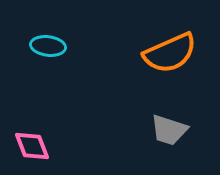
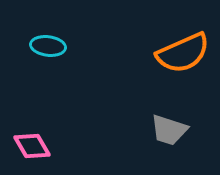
orange semicircle: moved 13 px right
pink diamond: rotated 9 degrees counterclockwise
